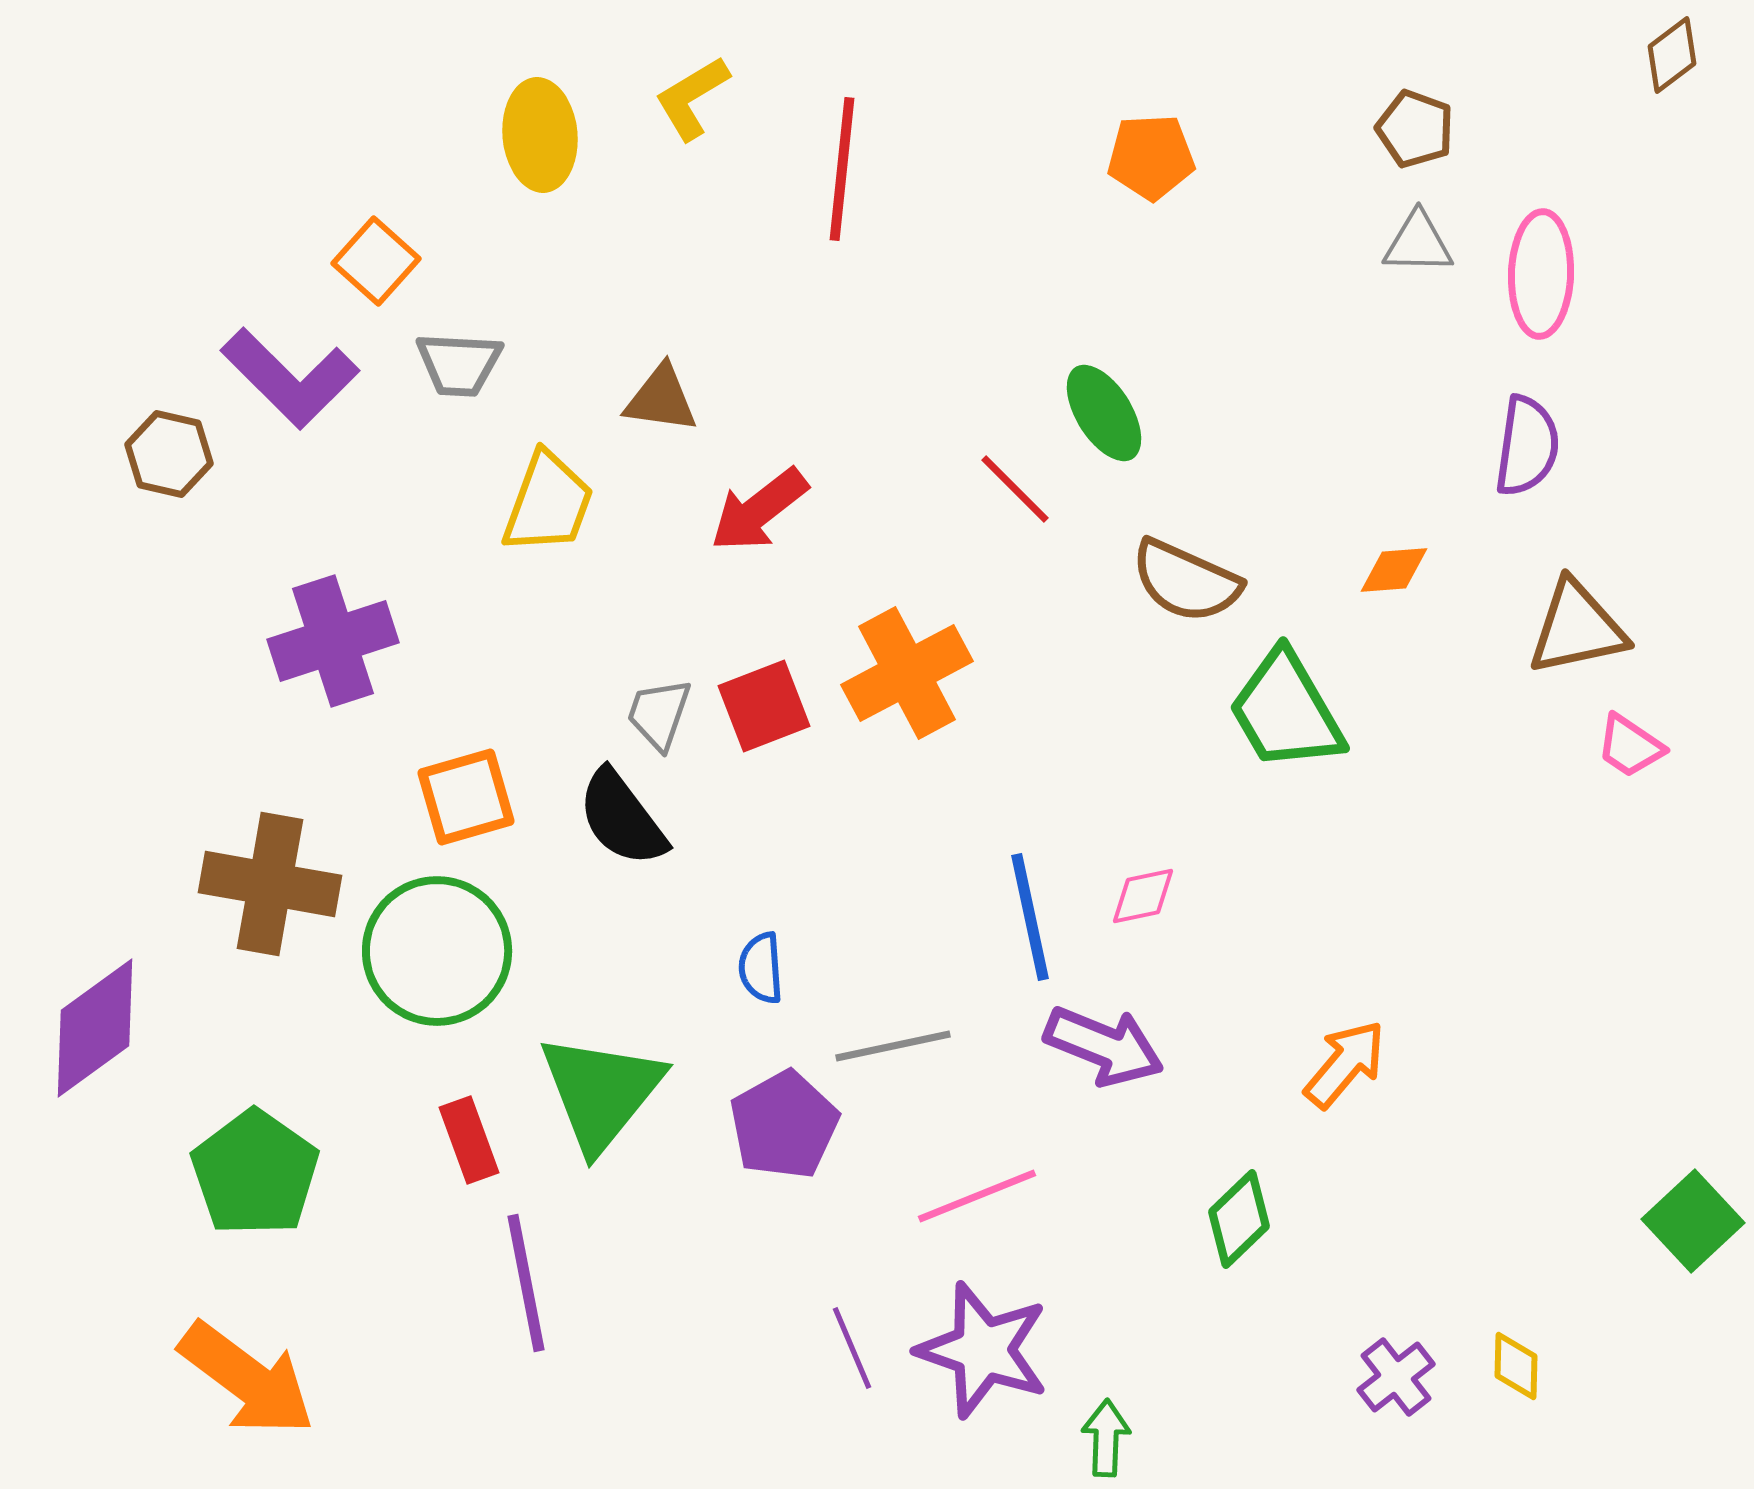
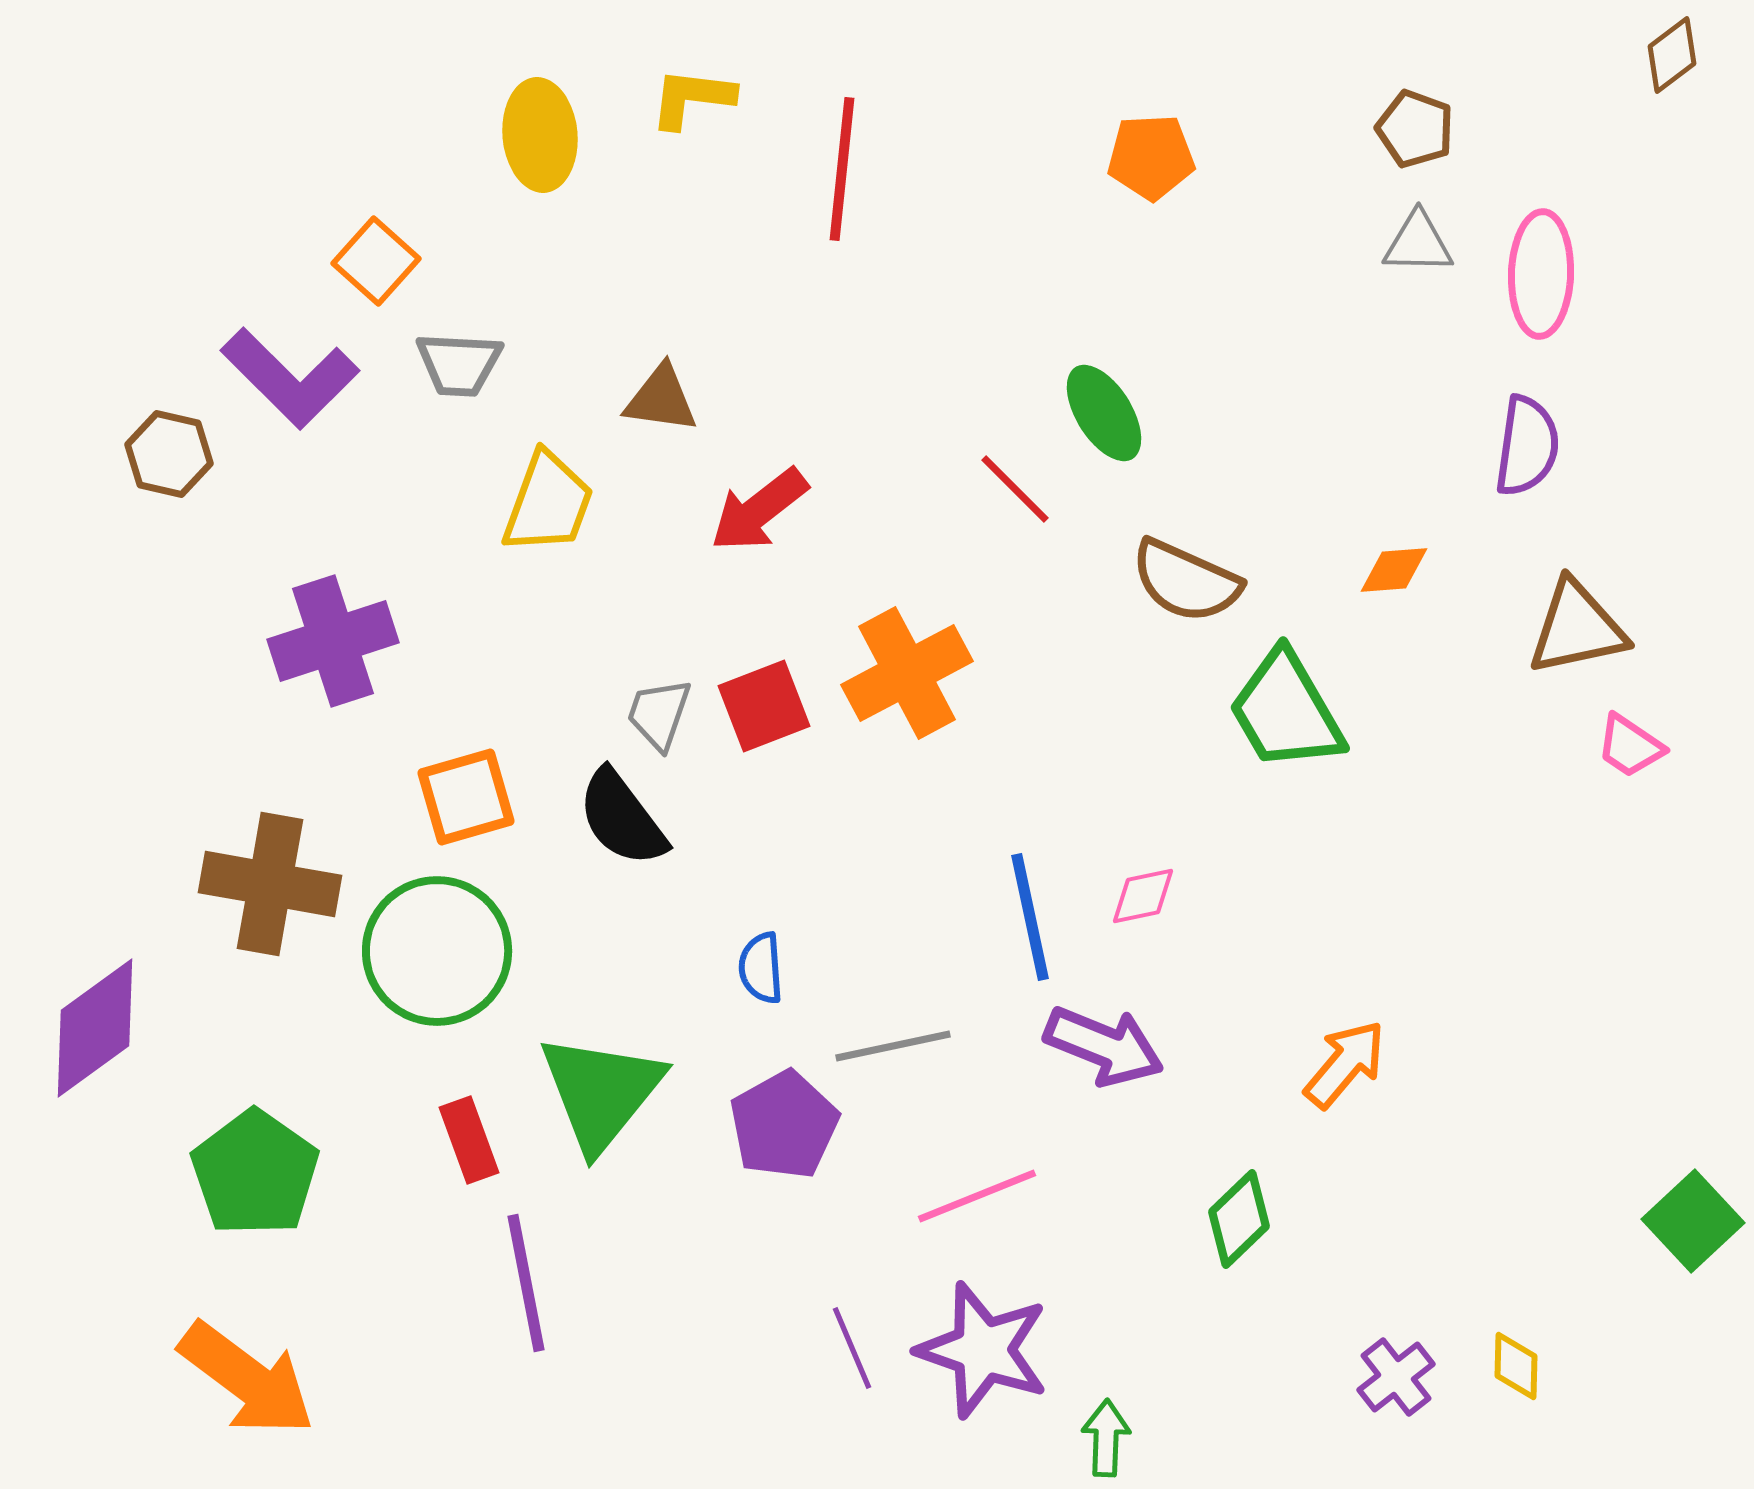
yellow L-shape at (692, 98): rotated 38 degrees clockwise
